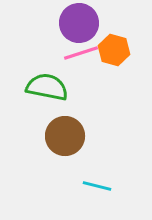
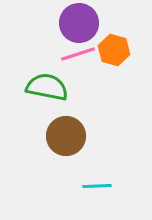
pink line: moved 3 px left, 1 px down
brown circle: moved 1 px right
cyan line: rotated 16 degrees counterclockwise
